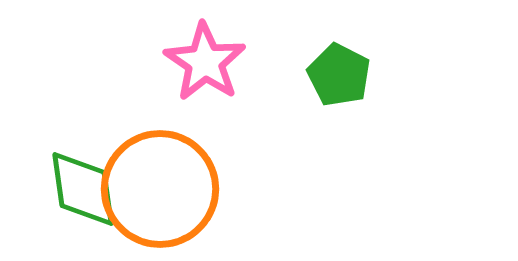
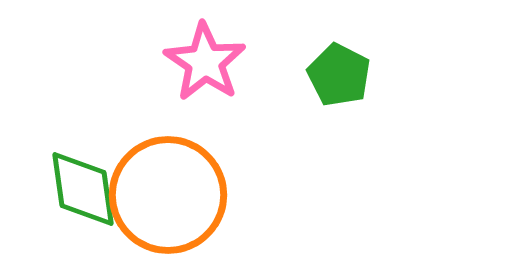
orange circle: moved 8 px right, 6 px down
